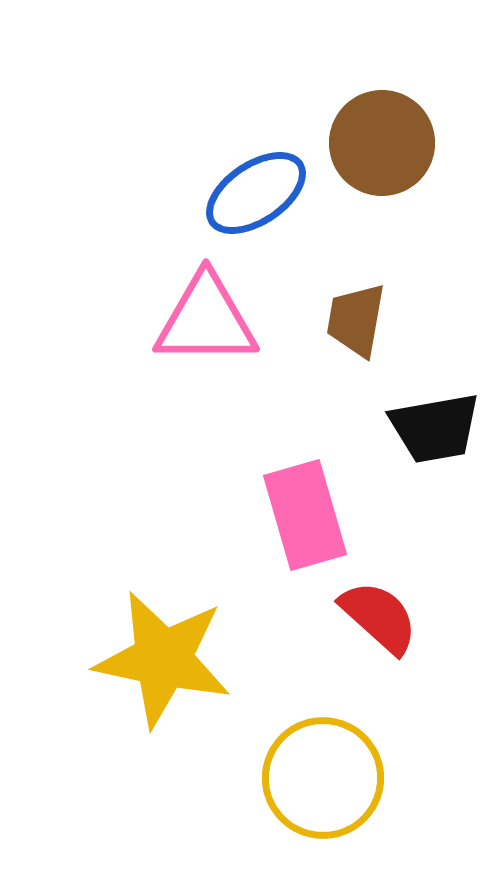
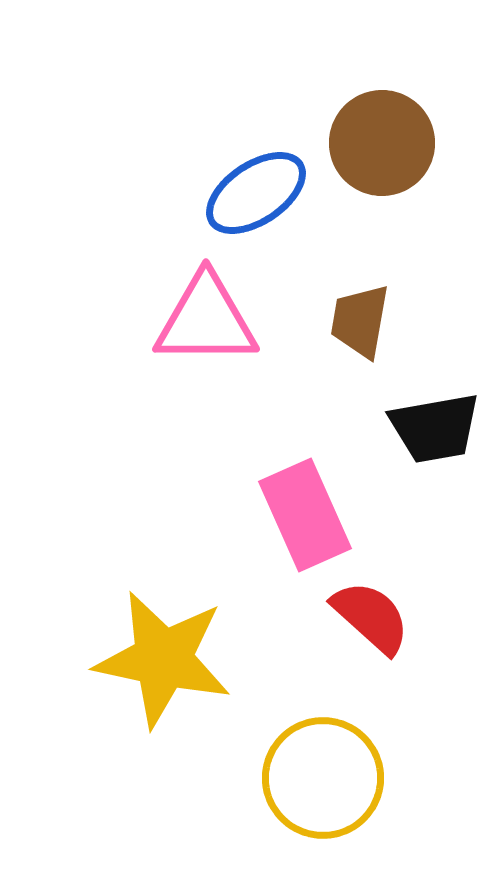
brown trapezoid: moved 4 px right, 1 px down
pink rectangle: rotated 8 degrees counterclockwise
red semicircle: moved 8 px left
